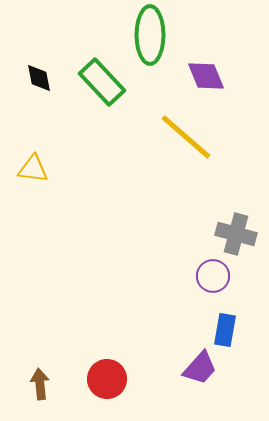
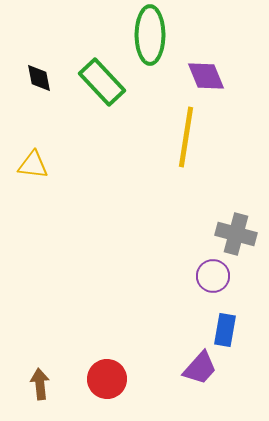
yellow line: rotated 58 degrees clockwise
yellow triangle: moved 4 px up
